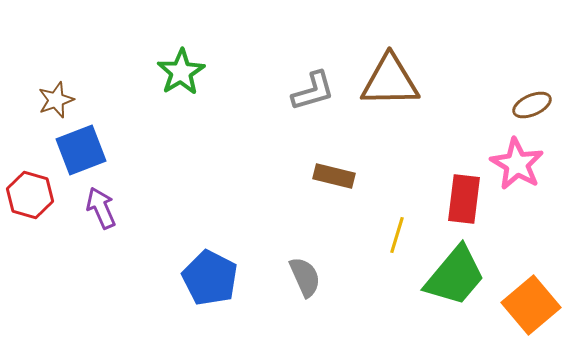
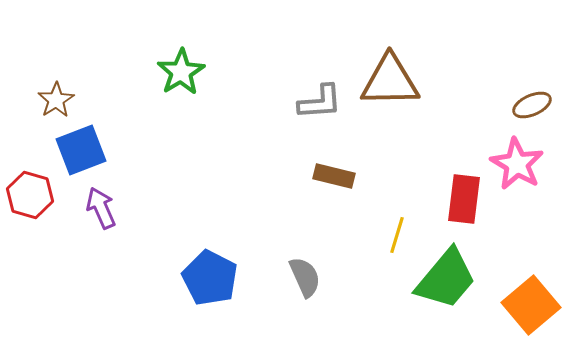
gray L-shape: moved 7 px right, 11 px down; rotated 12 degrees clockwise
brown star: rotated 12 degrees counterclockwise
green trapezoid: moved 9 px left, 3 px down
